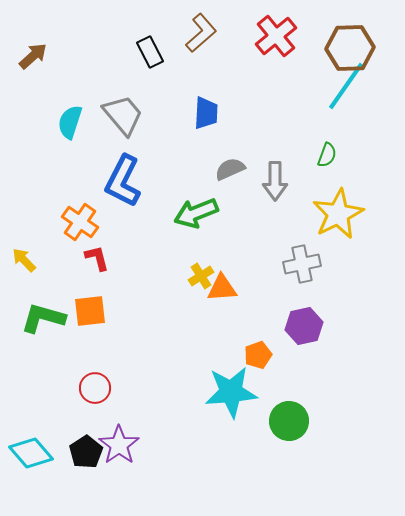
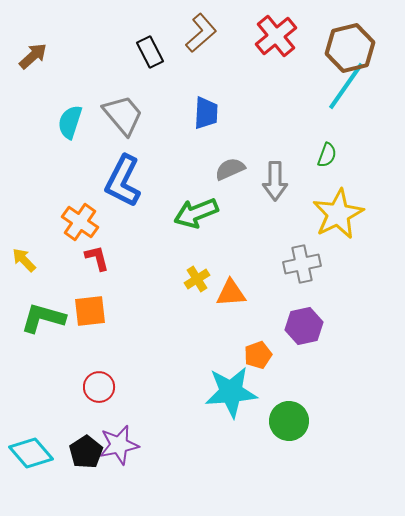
brown hexagon: rotated 12 degrees counterclockwise
yellow cross: moved 4 px left, 3 px down
orange triangle: moved 9 px right, 5 px down
red circle: moved 4 px right, 1 px up
purple star: rotated 24 degrees clockwise
